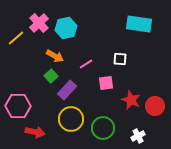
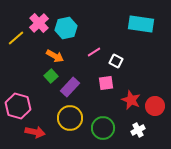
cyan rectangle: moved 2 px right
white square: moved 4 px left, 2 px down; rotated 24 degrees clockwise
pink line: moved 8 px right, 12 px up
purple rectangle: moved 3 px right, 3 px up
pink hexagon: rotated 15 degrees clockwise
yellow circle: moved 1 px left, 1 px up
white cross: moved 6 px up
